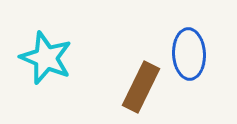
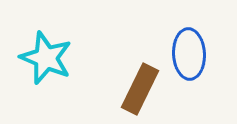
brown rectangle: moved 1 px left, 2 px down
